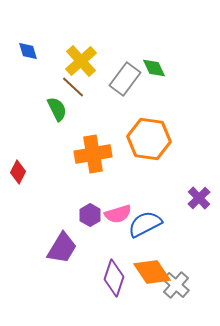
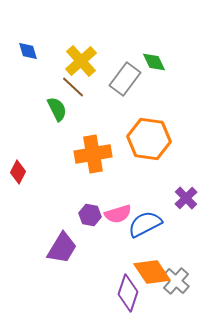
green diamond: moved 6 px up
purple cross: moved 13 px left
purple hexagon: rotated 20 degrees counterclockwise
purple diamond: moved 14 px right, 15 px down
gray cross: moved 4 px up
